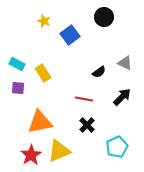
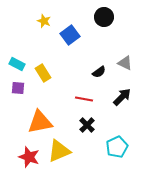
red star: moved 2 px left, 2 px down; rotated 20 degrees counterclockwise
